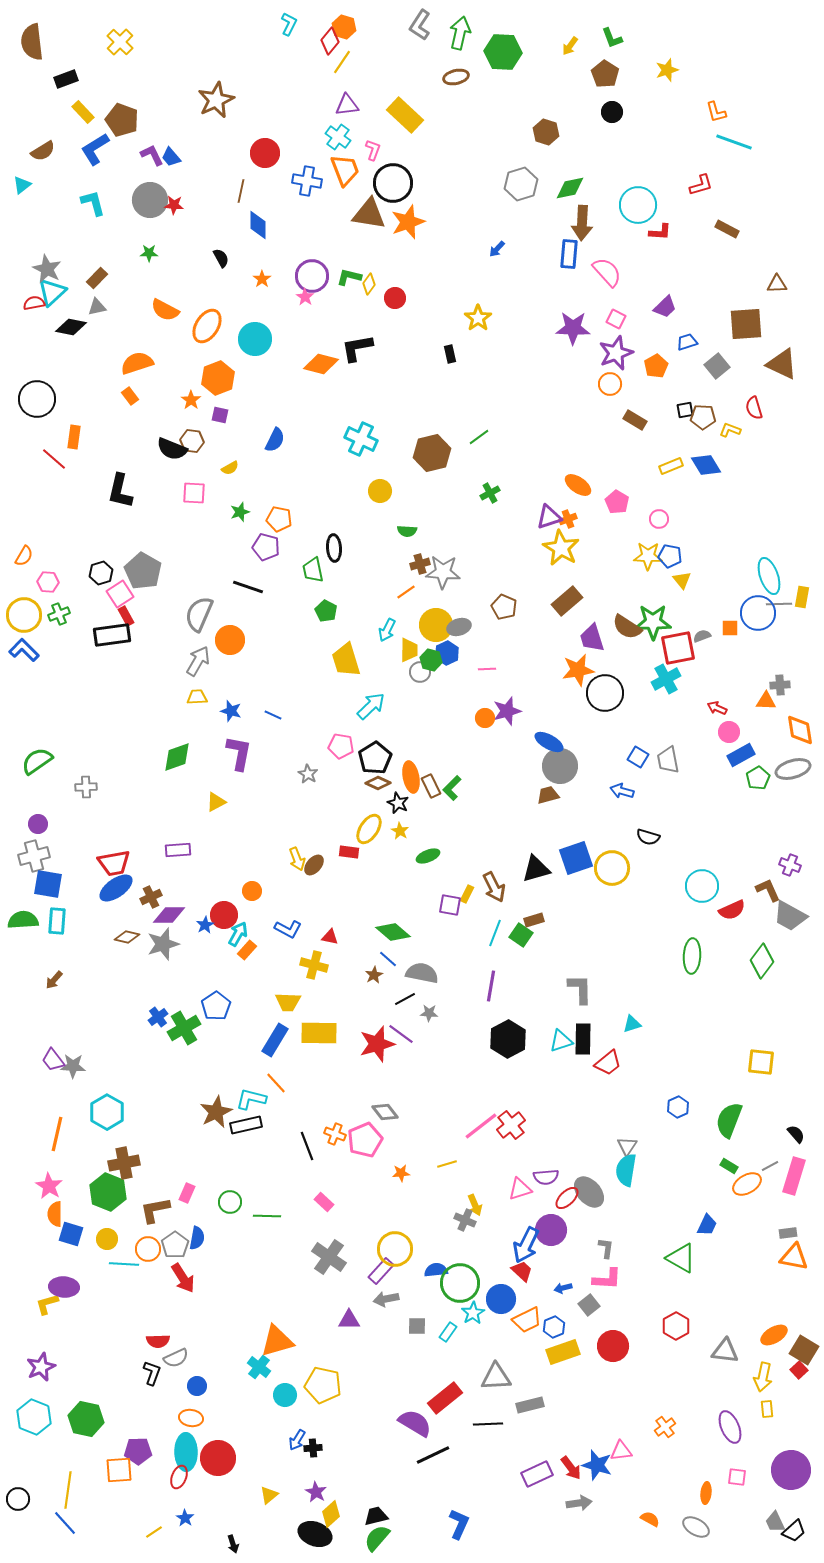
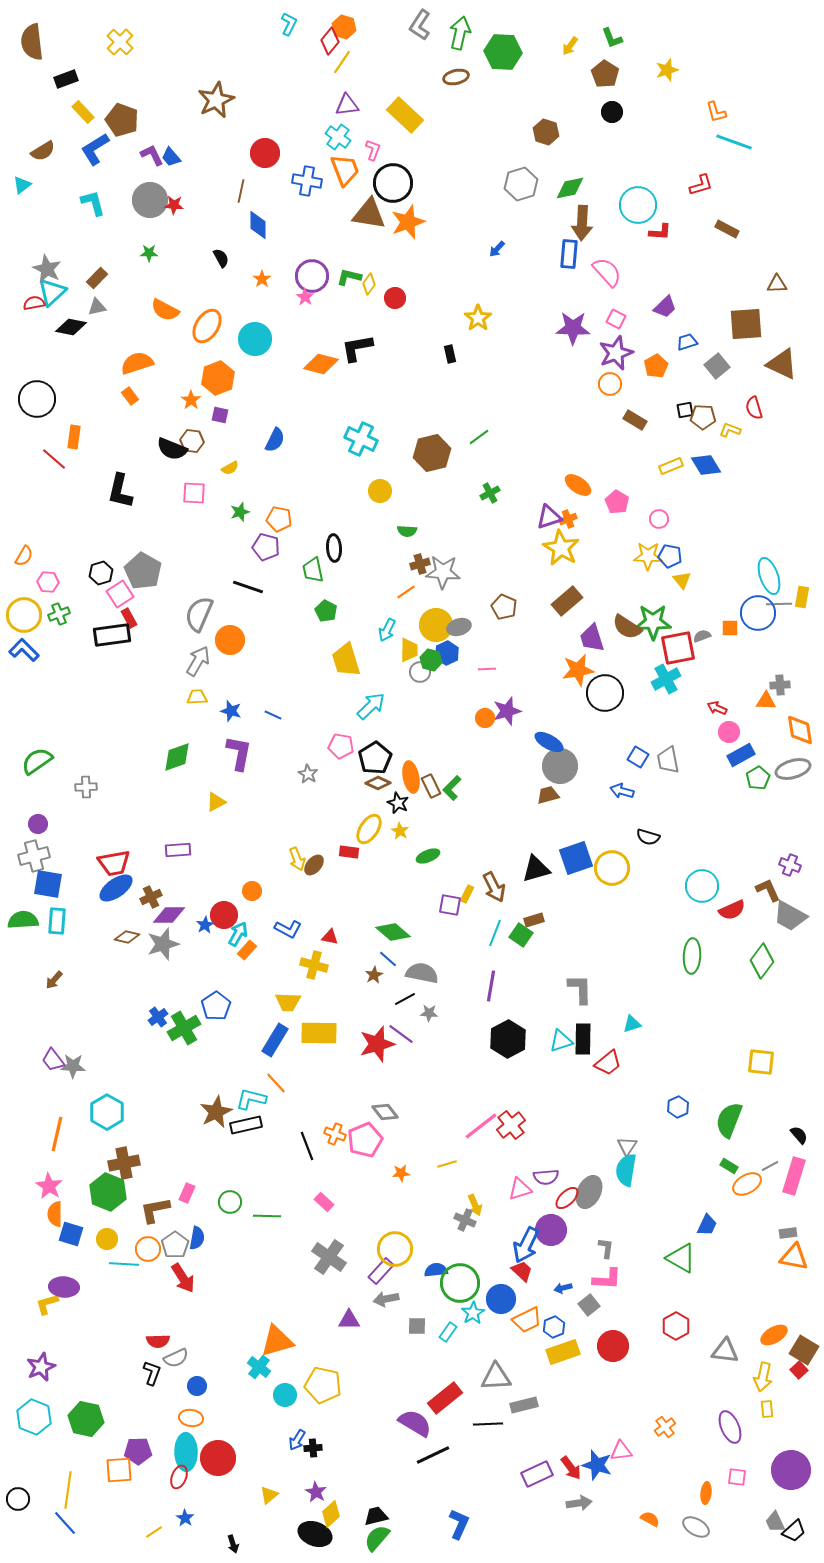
red rectangle at (126, 616): moved 3 px right, 2 px down
black semicircle at (796, 1134): moved 3 px right, 1 px down
gray ellipse at (589, 1192): rotated 68 degrees clockwise
gray rectangle at (530, 1405): moved 6 px left
